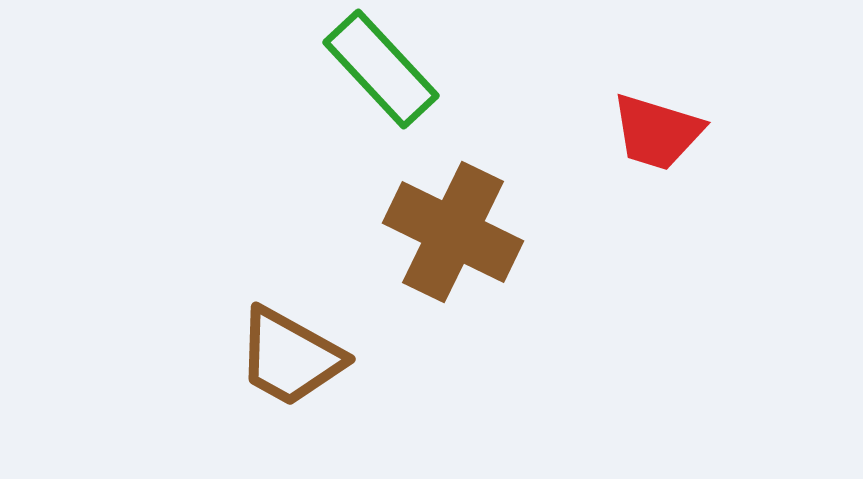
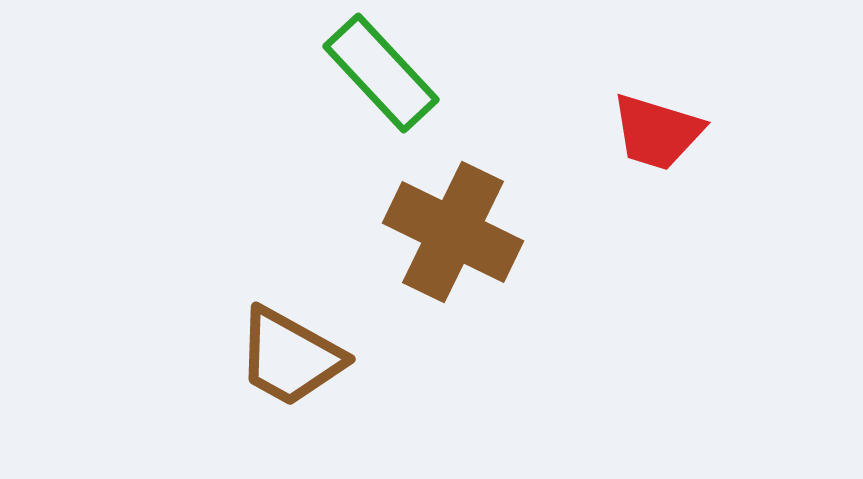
green rectangle: moved 4 px down
